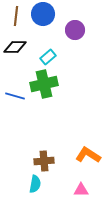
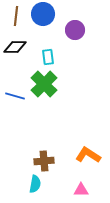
cyan rectangle: rotated 56 degrees counterclockwise
green cross: rotated 32 degrees counterclockwise
